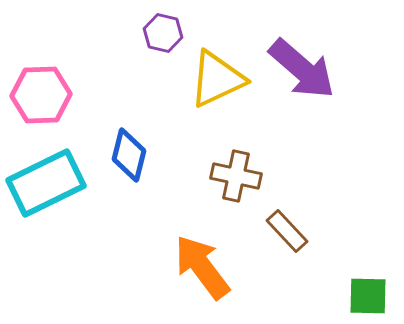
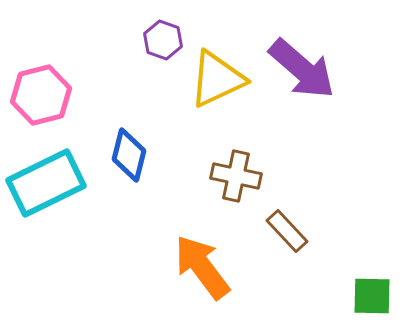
purple hexagon: moved 7 px down; rotated 6 degrees clockwise
pink hexagon: rotated 12 degrees counterclockwise
green square: moved 4 px right
